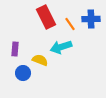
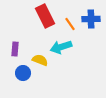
red rectangle: moved 1 px left, 1 px up
